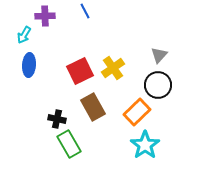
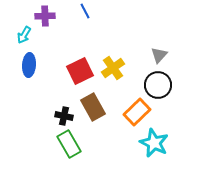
black cross: moved 7 px right, 3 px up
cyan star: moved 9 px right, 2 px up; rotated 12 degrees counterclockwise
